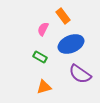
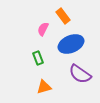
green rectangle: moved 2 px left, 1 px down; rotated 40 degrees clockwise
